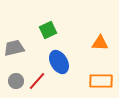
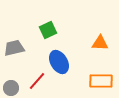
gray circle: moved 5 px left, 7 px down
